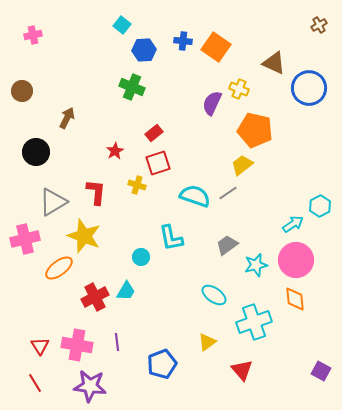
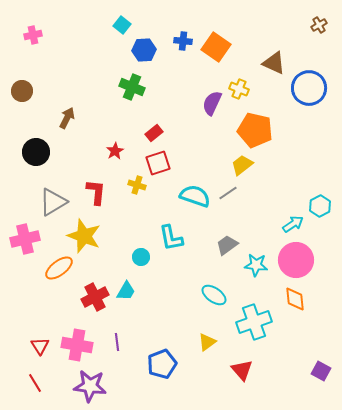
cyan star at (256, 265): rotated 20 degrees clockwise
